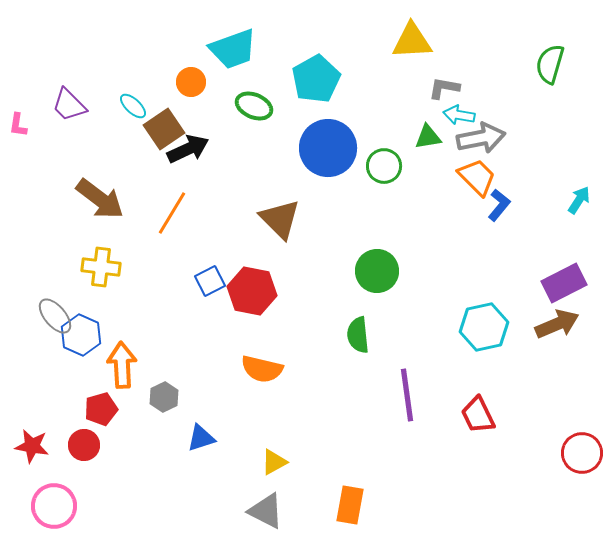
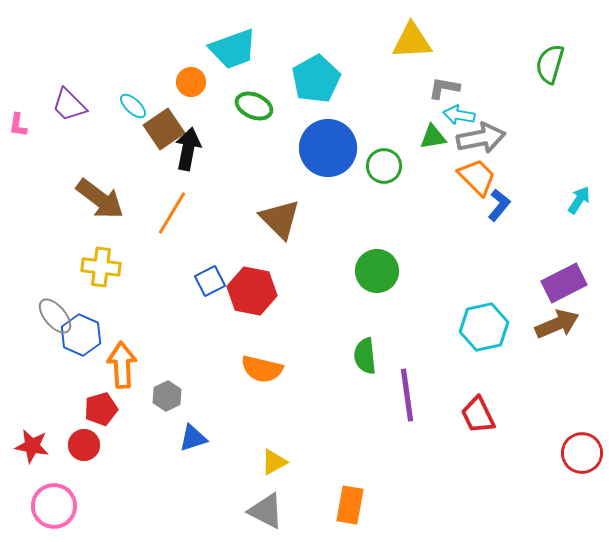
green triangle at (428, 137): moved 5 px right
black arrow at (188, 149): rotated 54 degrees counterclockwise
green semicircle at (358, 335): moved 7 px right, 21 px down
gray hexagon at (164, 397): moved 3 px right, 1 px up
blue triangle at (201, 438): moved 8 px left
